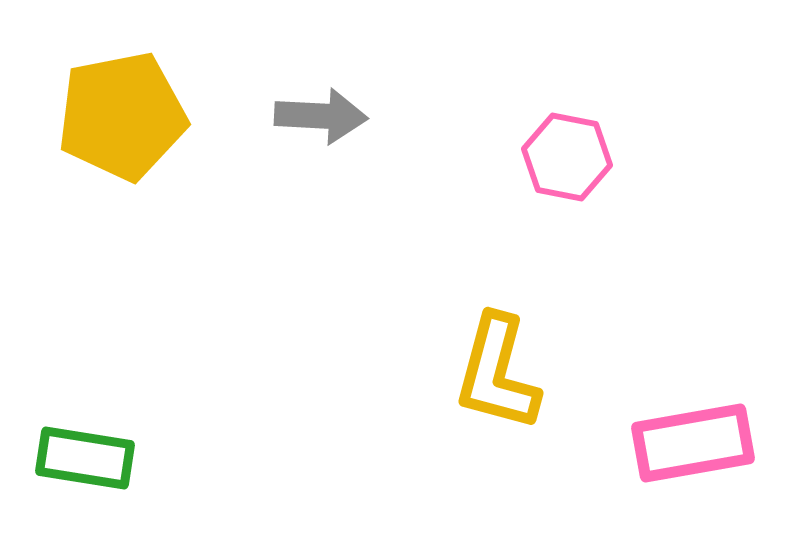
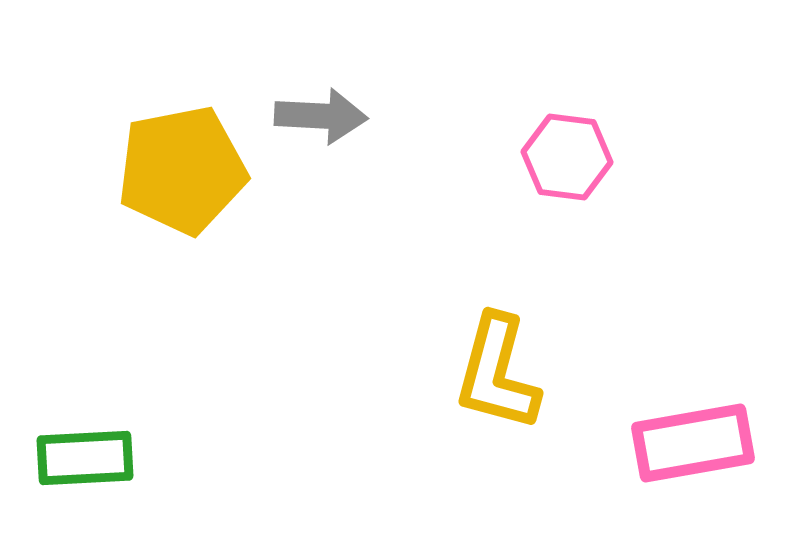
yellow pentagon: moved 60 px right, 54 px down
pink hexagon: rotated 4 degrees counterclockwise
green rectangle: rotated 12 degrees counterclockwise
